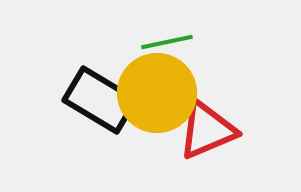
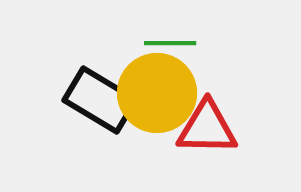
green line: moved 3 px right, 1 px down; rotated 12 degrees clockwise
red triangle: moved 2 px up; rotated 24 degrees clockwise
